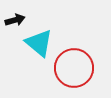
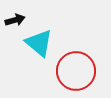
red circle: moved 2 px right, 3 px down
